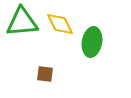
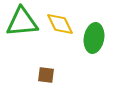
green ellipse: moved 2 px right, 4 px up
brown square: moved 1 px right, 1 px down
